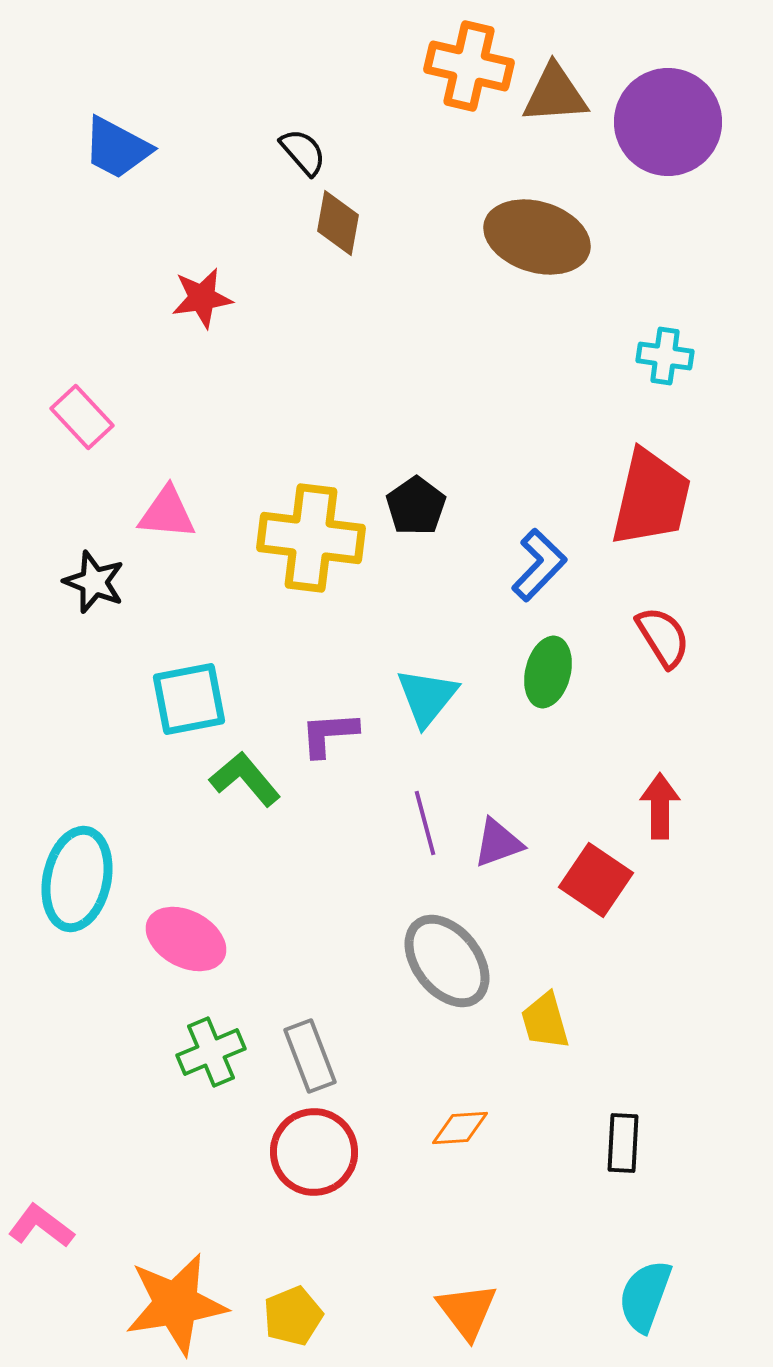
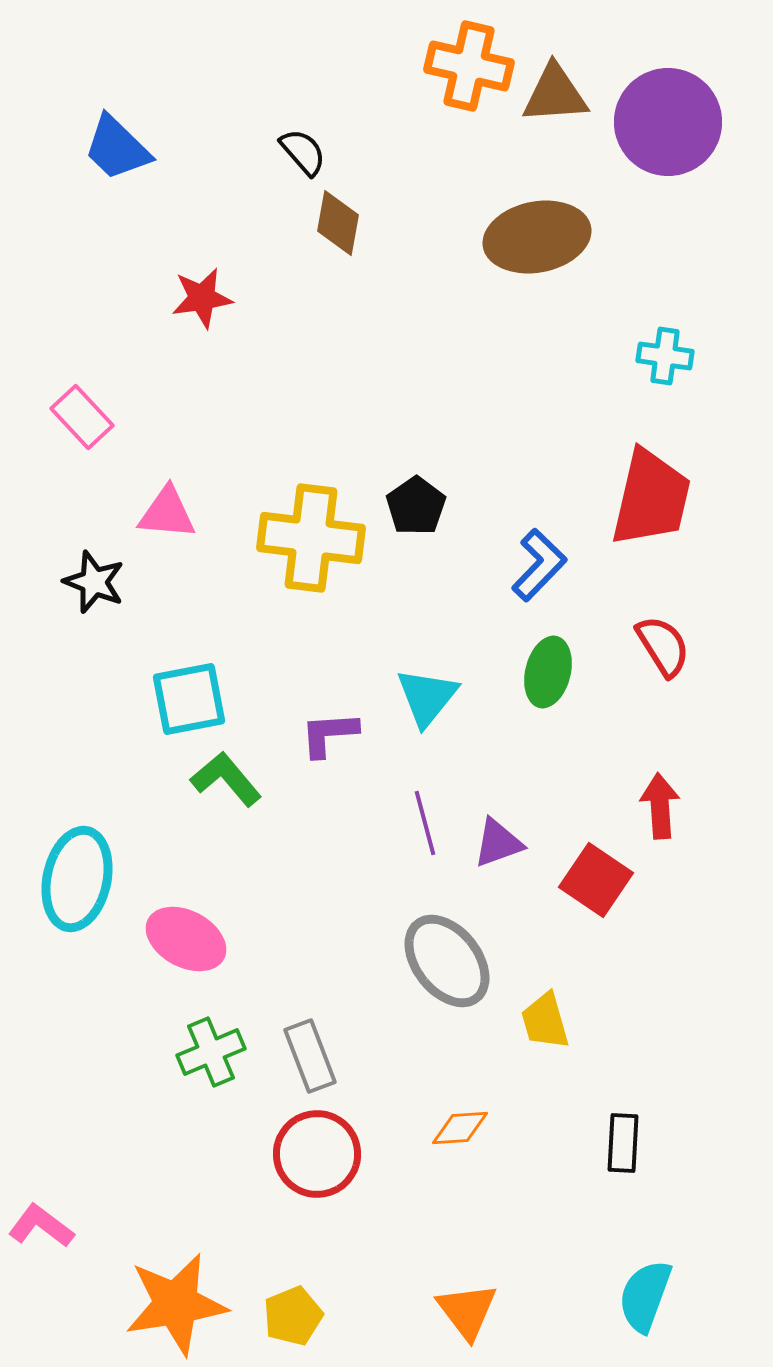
blue trapezoid: rotated 16 degrees clockwise
brown ellipse: rotated 28 degrees counterclockwise
red semicircle: moved 9 px down
green L-shape: moved 19 px left
red arrow: rotated 4 degrees counterclockwise
red circle: moved 3 px right, 2 px down
